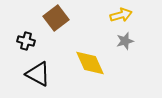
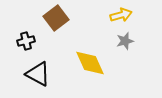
black cross: rotated 30 degrees counterclockwise
